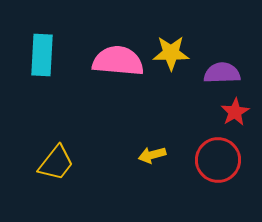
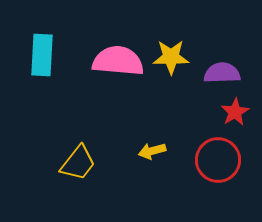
yellow star: moved 4 px down
yellow arrow: moved 4 px up
yellow trapezoid: moved 22 px right
